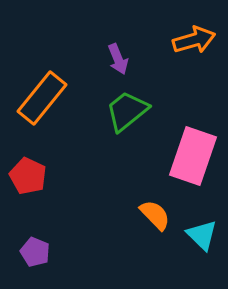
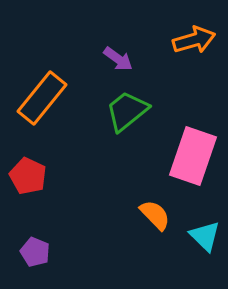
purple arrow: rotated 32 degrees counterclockwise
cyan triangle: moved 3 px right, 1 px down
